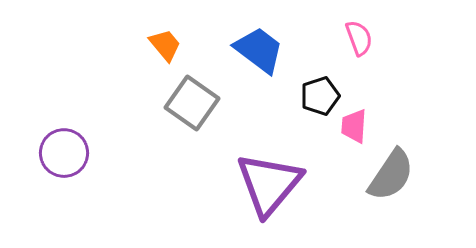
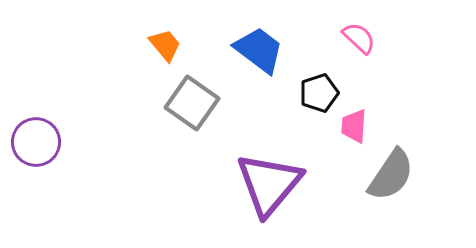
pink semicircle: rotated 27 degrees counterclockwise
black pentagon: moved 1 px left, 3 px up
purple circle: moved 28 px left, 11 px up
